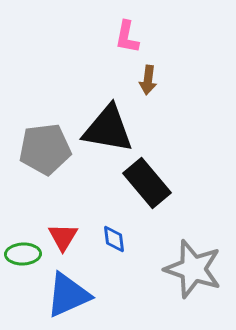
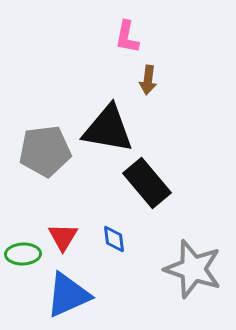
gray pentagon: moved 2 px down
